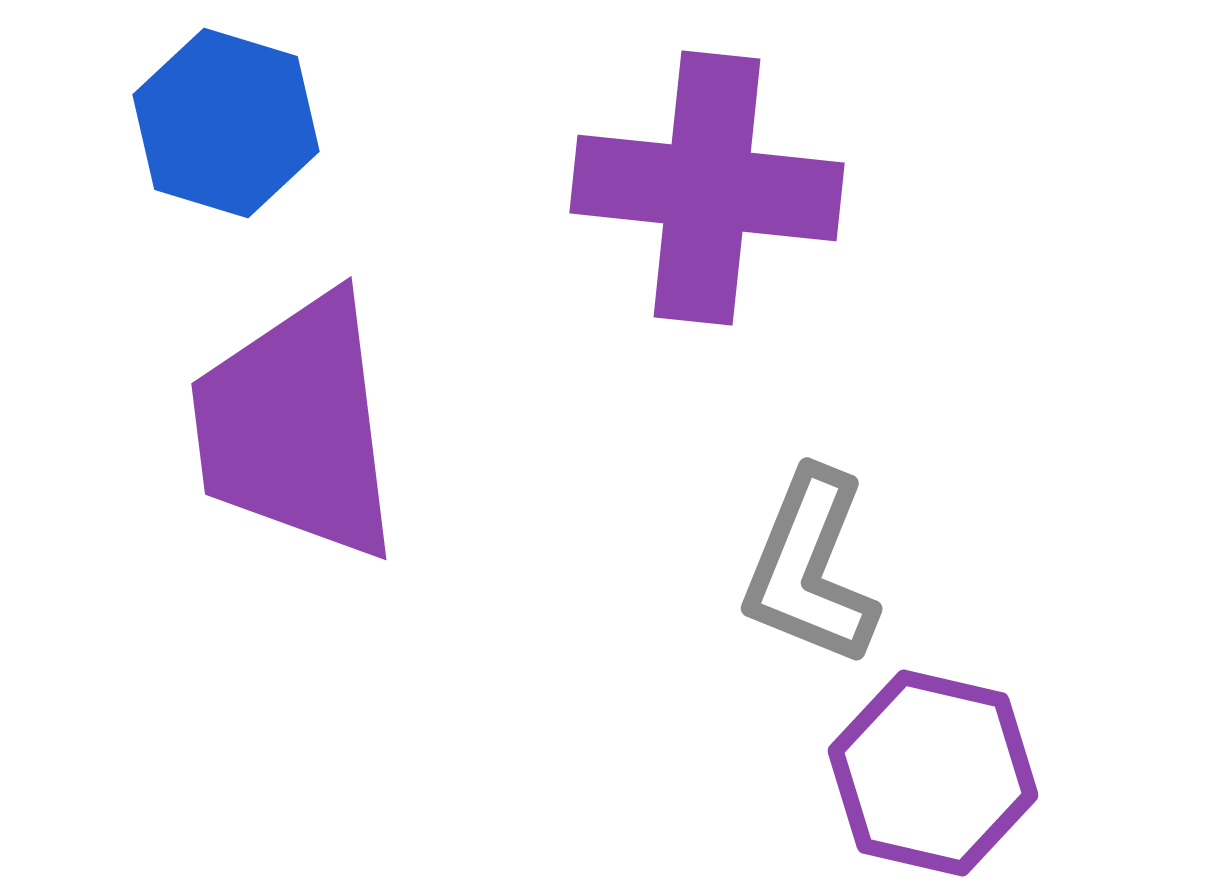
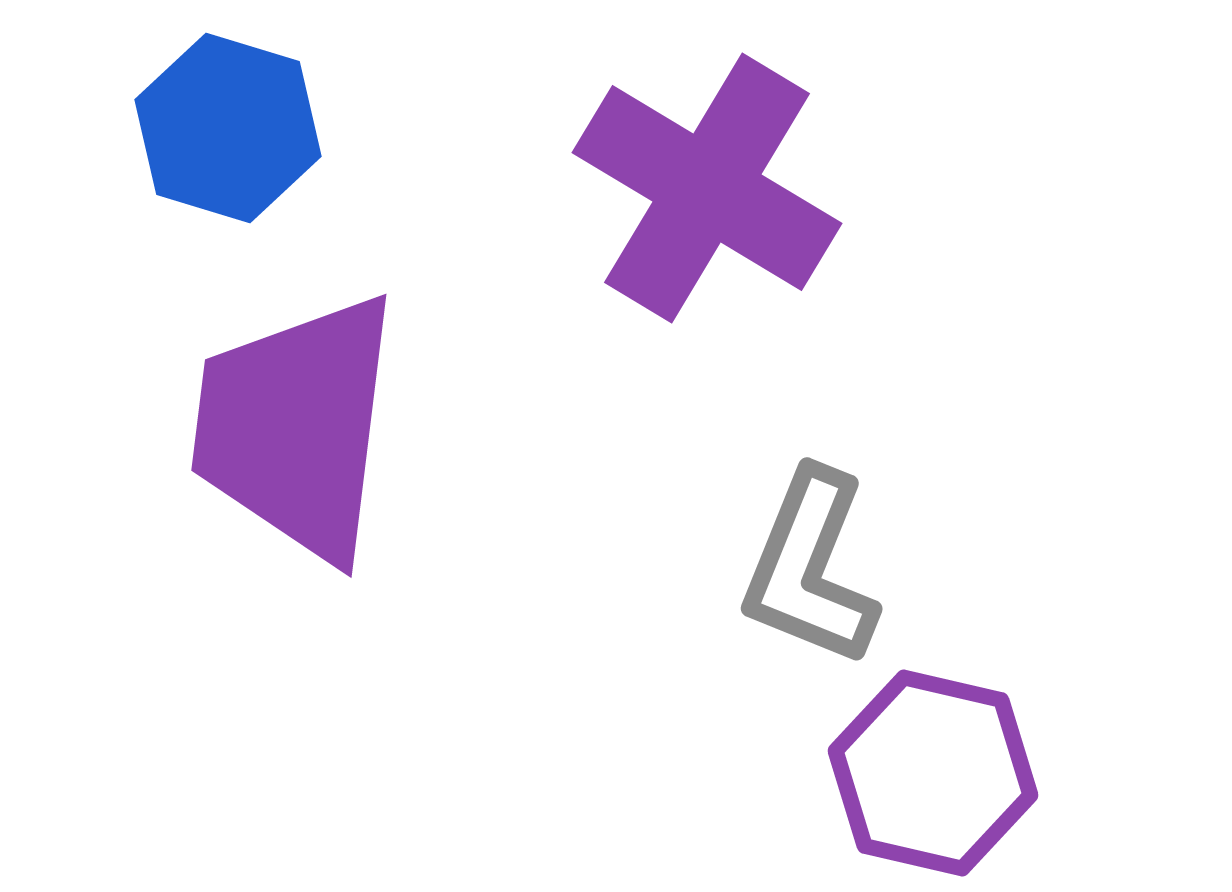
blue hexagon: moved 2 px right, 5 px down
purple cross: rotated 25 degrees clockwise
purple trapezoid: rotated 14 degrees clockwise
